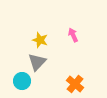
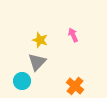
orange cross: moved 2 px down
